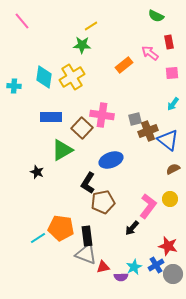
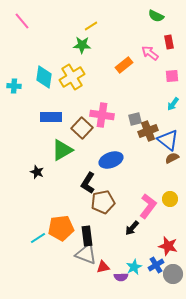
pink square: moved 3 px down
brown semicircle: moved 1 px left, 11 px up
orange pentagon: rotated 15 degrees counterclockwise
